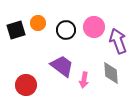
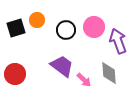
orange circle: moved 1 px left, 3 px up
black square: moved 2 px up
gray diamond: moved 2 px left
pink arrow: rotated 56 degrees counterclockwise
red circle: moved 11 px left, 11 px up
